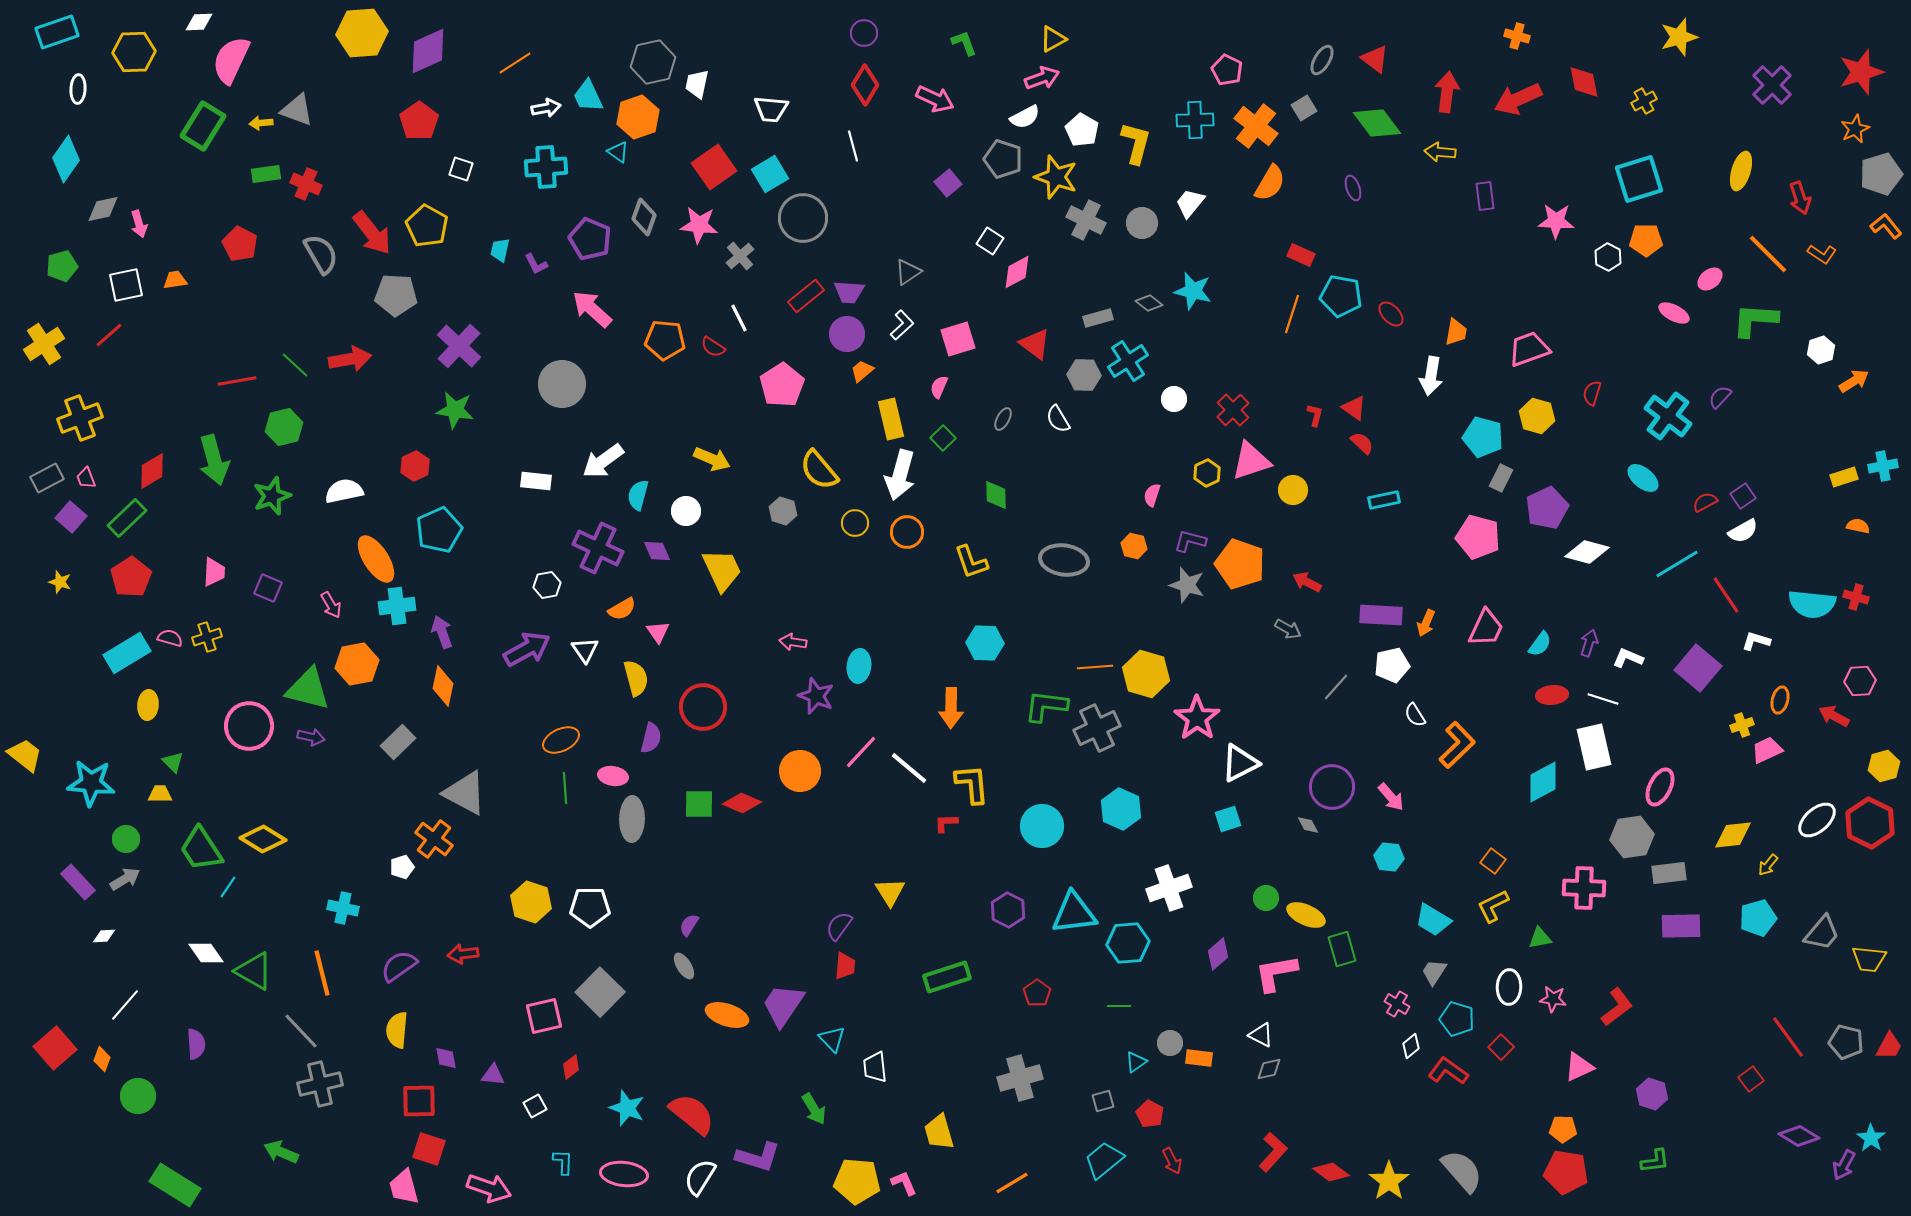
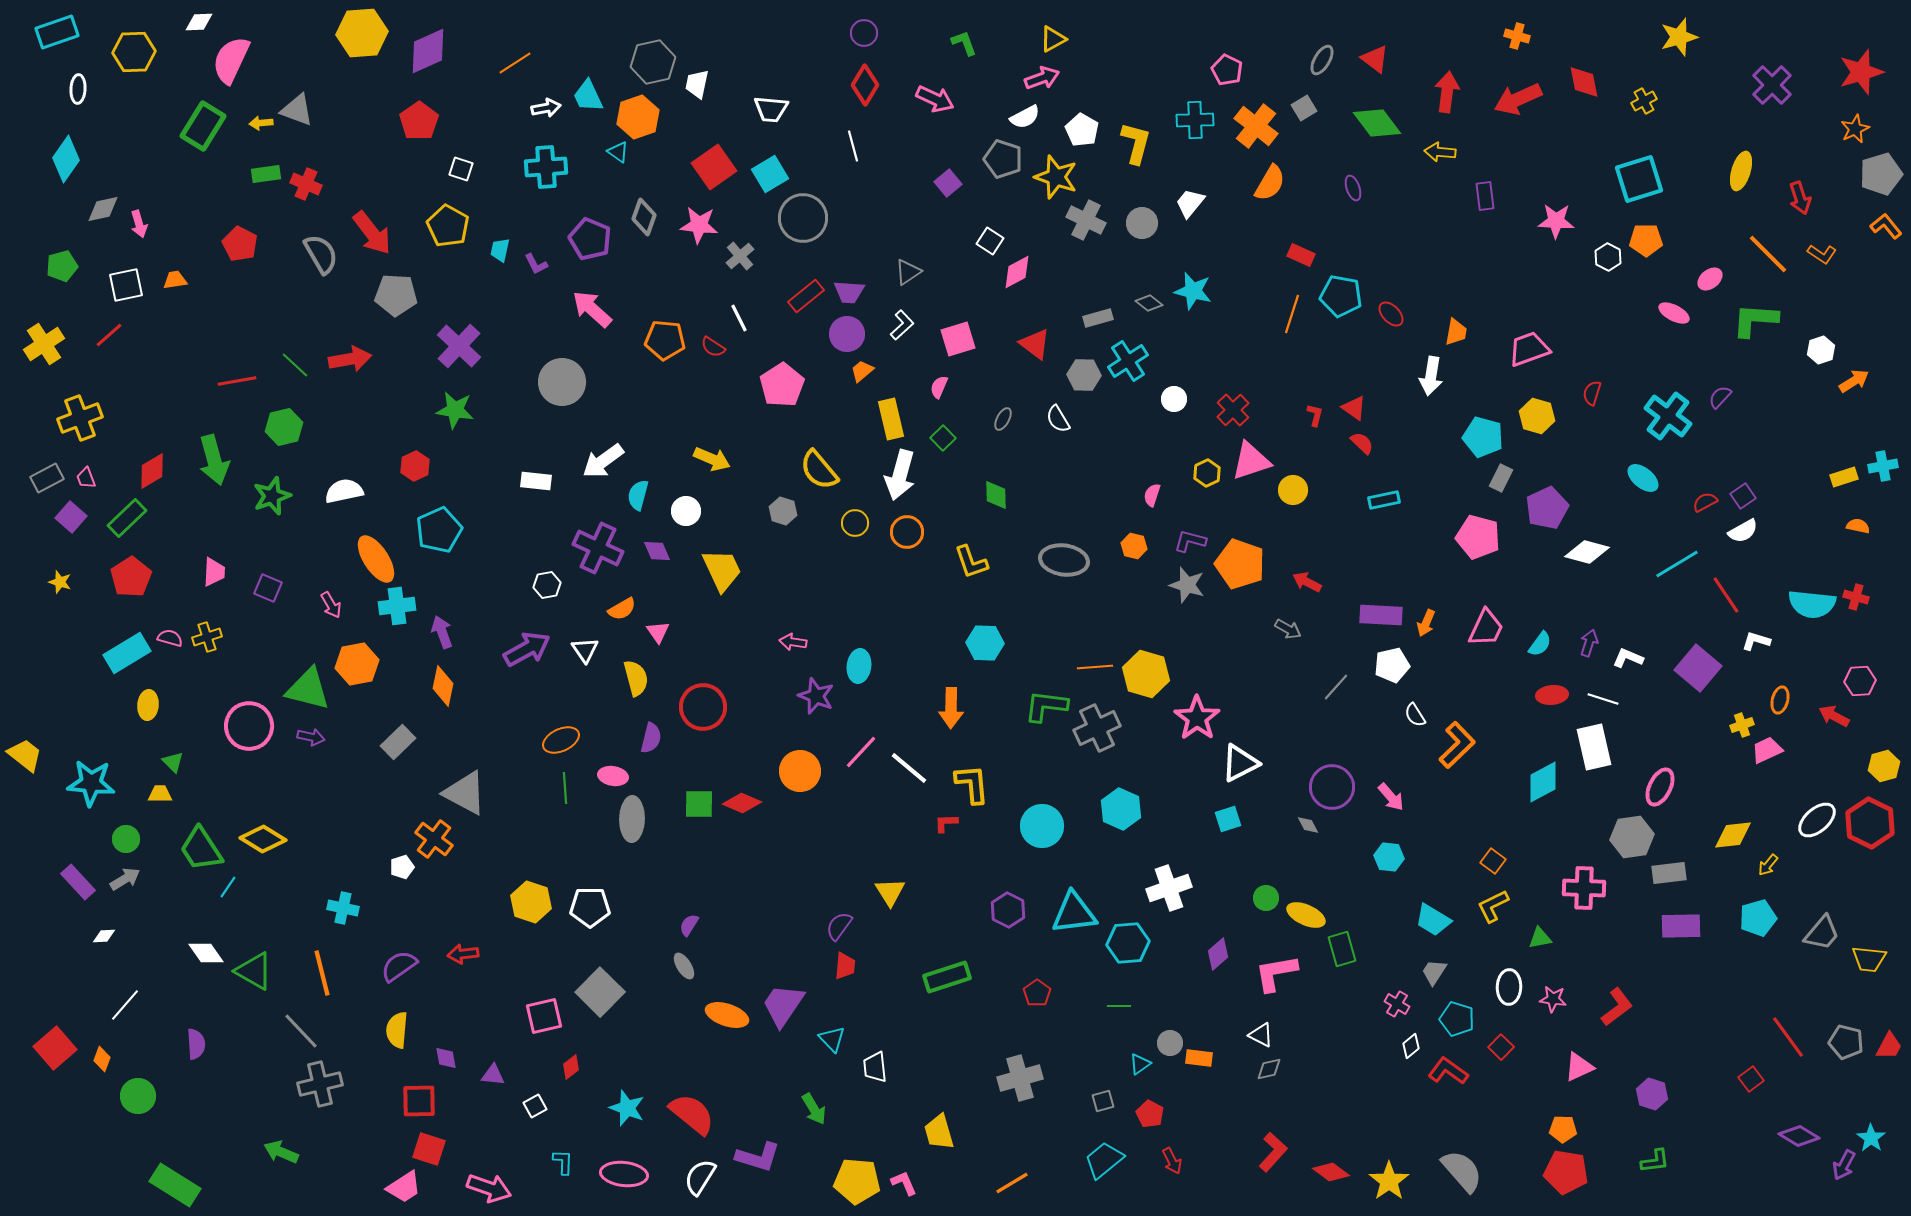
yellow pentagon at (427, 226): moved 21 px right
gray circle at (562, 384): moved 2 px up
cyan triangle at (1136, 1062): moved 4 px right, 2 px down
pink trapezoid at (404, 1187): rotated 108 degrees counterclockwise
